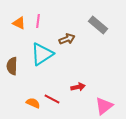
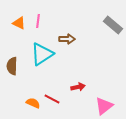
gray rectangle: moved 15 px right
brown arrow: rotated 21 degrees clockwise
